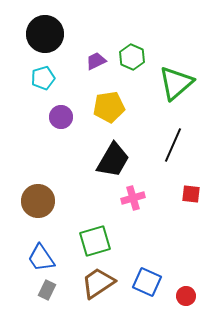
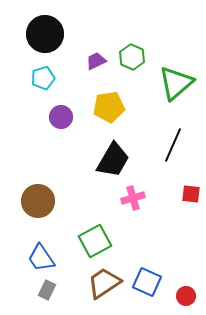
green square: rotated 12 degrees counterclockwise
brown trapezoid: moved 6 px right
